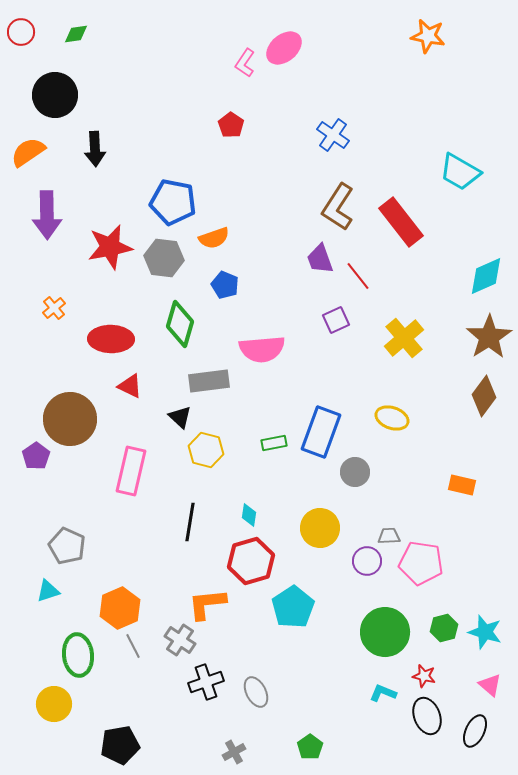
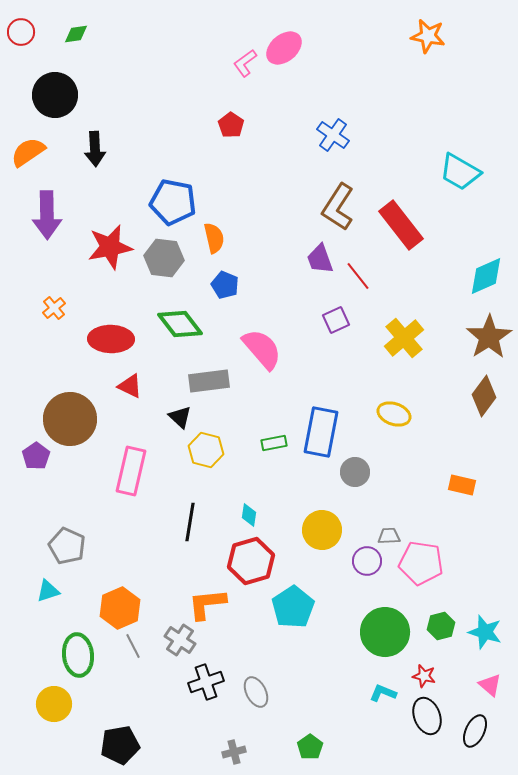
pink L-shape at (245, 63): rotated 20 degrees clockwise
red rectangle at (401, 222): moved 3 px down
orange semicircle at (214, 238): rotated 84 degrees counterclockwise
green diamond at (180, 324): rotated 54 degrees counterclockwise
pink semicircle at (262, 349): rotated 126 degrees counterclockwise
yellow ellipse at (392, 418): moved 2 px right, 4 px up
blue rectangle at (321, 432): rotated 9 degrees counterclockwise
yellow circle at (320, 528): moved 2 px right, 2 px down
green hexagon at (444, 628): moved 3 px left, 2 px up
gray cross at (234, 752): rotated 15 degrees clockwise
